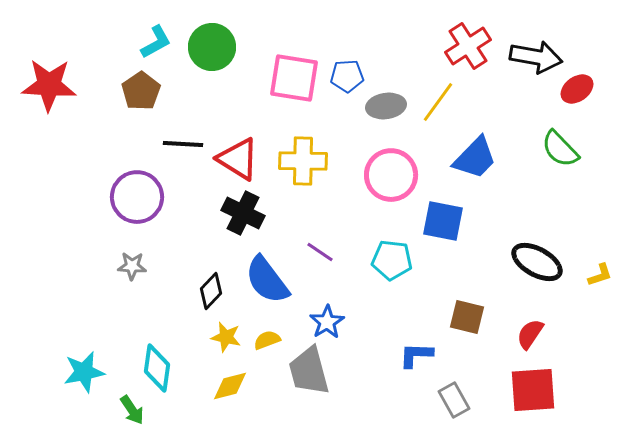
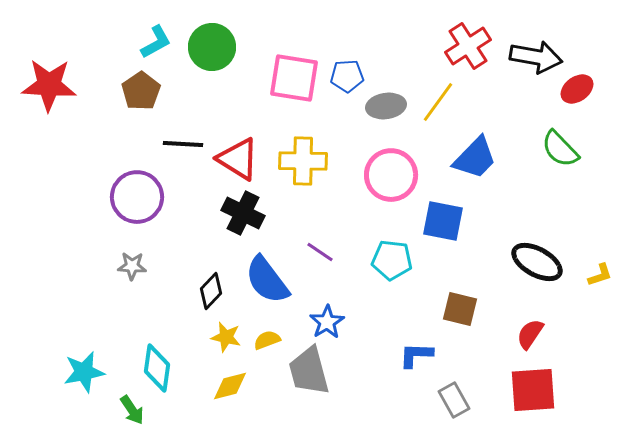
brown square: moved 7 px left, 8 px up
